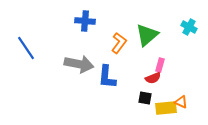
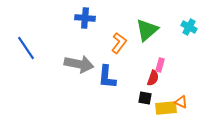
blue cross: moved 3 px up
green triangle: moved 5 px up
red semicircle: rotated 49 degrees counterclockwise
